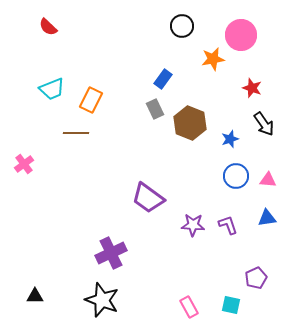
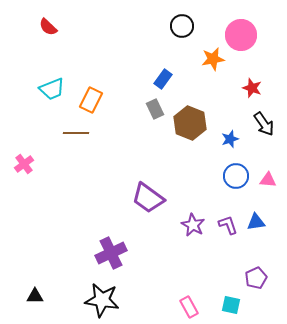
blue triangle: moved 11 px left, 4 px down
purple star: rotated 25 degrees clockwise
black star: rotated 12 degrees counterclockwise
